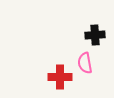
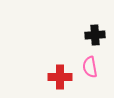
pink semicircle: moved 5 px right, 4 px down
